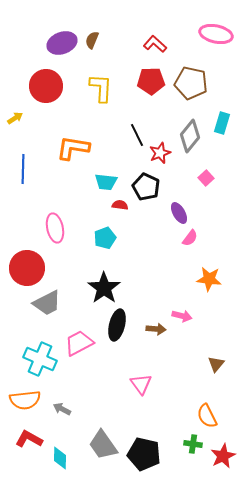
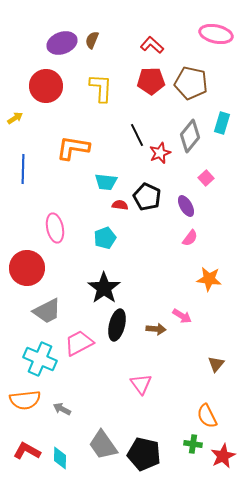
red L-shape at (155, 44): moved 3 px left, 1 px down
black pentagon at (146, 187): moved 1 px right, 10 px down
purple ellipse at (179, 213): moved 7 px right, 7 px up
gray trapezoid at (47, 303): moved 8 px down
pink arrow at (182, 316): rotated 18 degrees clockwise
red L-shape at (29, 439): moved 2 px left, 12 px down
